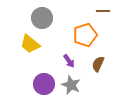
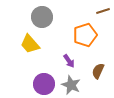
brown line: rotated 16 degrees counterclockwise
gray circle: moved 1 px up
yellow trapezoid: rotated 10 degrees clockwise
brown semicircle: moved 7 px down
